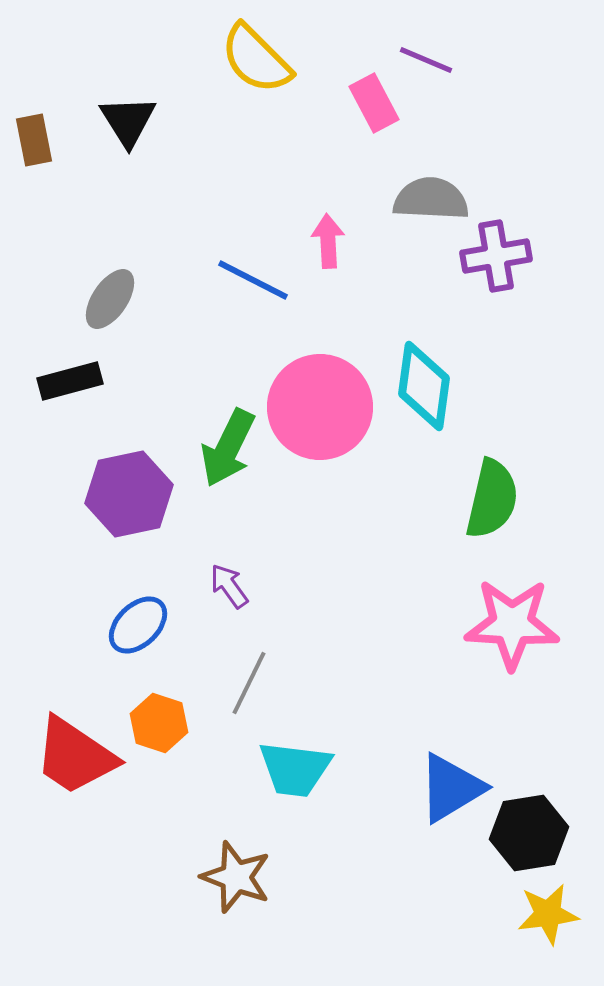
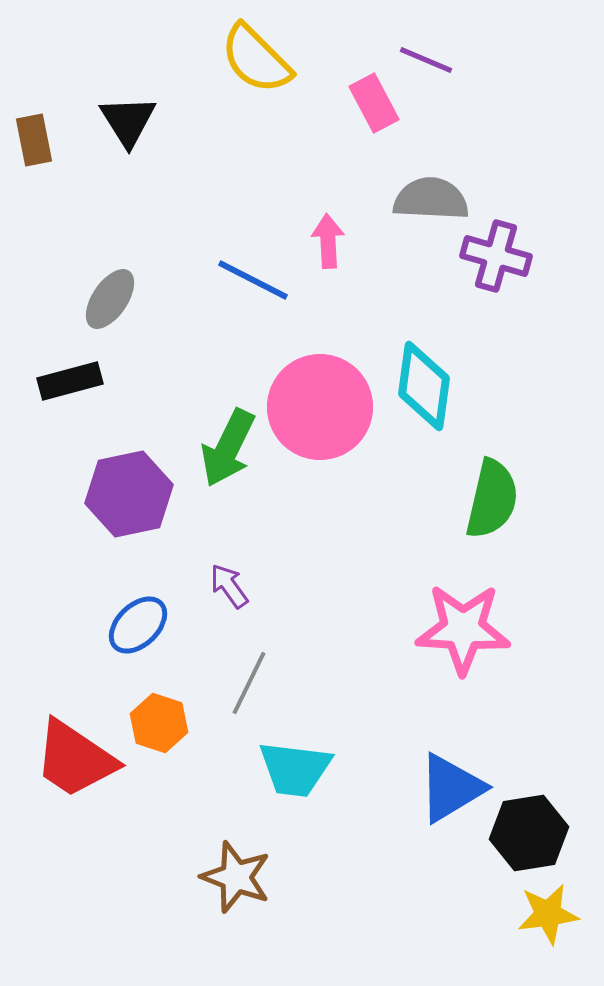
purple cross: rotated 26 degrees clockwise
pink star: moved 49 px left, 5 px down
red trapezoid: moved 3 px down
